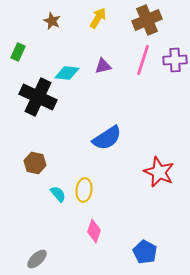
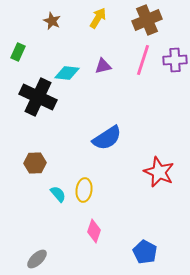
brown hexagon: rotated 15 degrees counterclockwise
